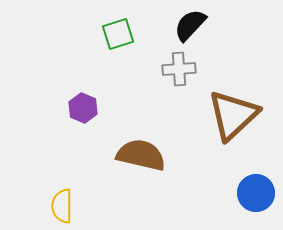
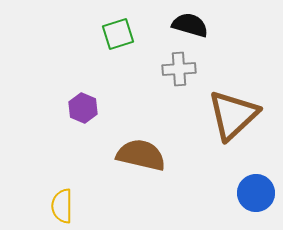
black semicircle: rotated 63 degrees clockwise
